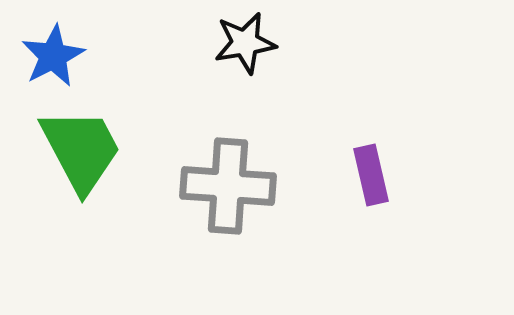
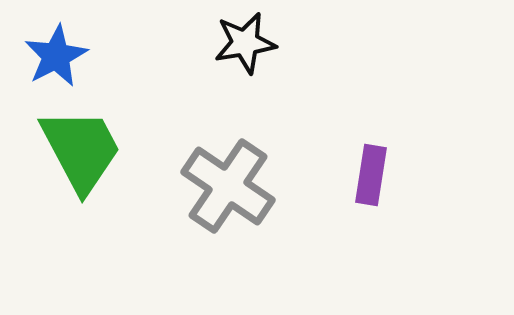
blue star: moved 3 px right
purple rectangle: rotated 22 degrees clockwise
gray cross: rotated 30 degrees clockwise
